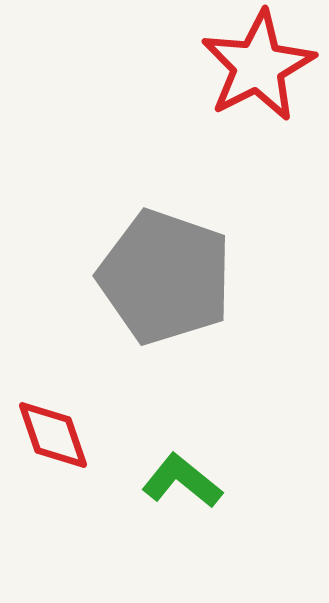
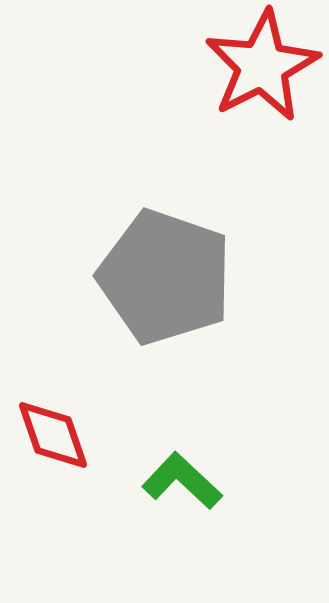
red star: moved 4 px right
green L-shape: rotated 4 degrees clockwise
